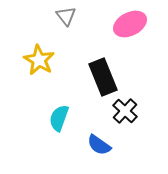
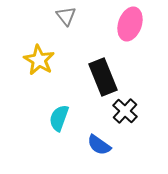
pink ellipse: rotated 44 degrees counterclockwise
